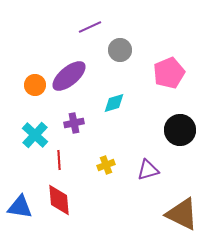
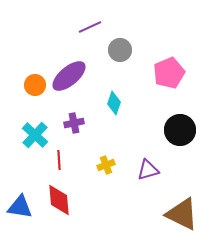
cyan diamond: rotated 55 degrees counterclockwise
